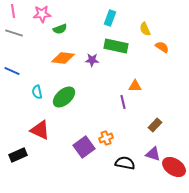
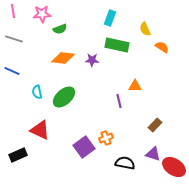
gray line: moved 6 px down
green rectangle: moved 1 px right, 1 px up
purple line: moved 4 px left, 1 px up
